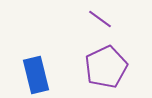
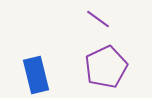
purple line: moved 2 px left
